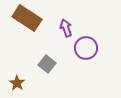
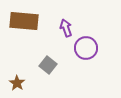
brown rectangle: moved 3 px left, 3 px down; rotated 28 degrees counterclockwise
gray square: moved 1 px right, 1 px down
